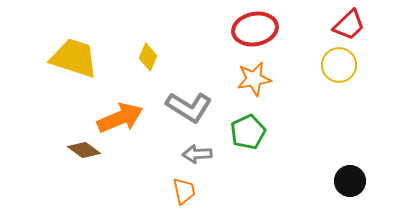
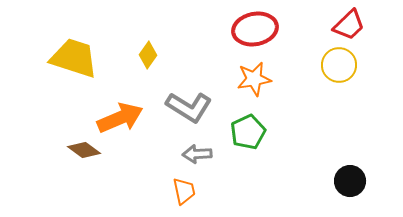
yellow diamond: moved 2 px up; rotated 12 degrees clockwise
